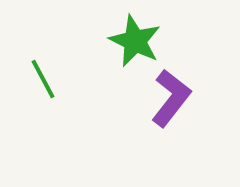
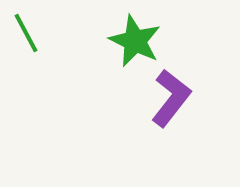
green line: moved 17 px left, 46 px up
